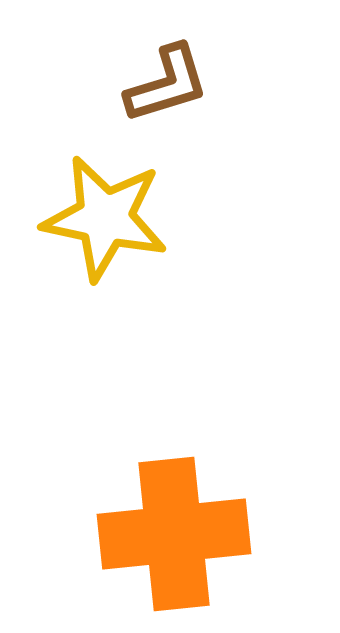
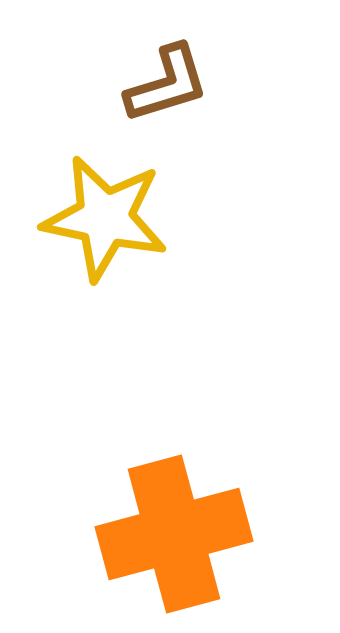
orange cross: rotated 9 degrees counterclockwise
